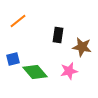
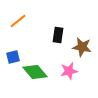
blue square: moved 2 px up
